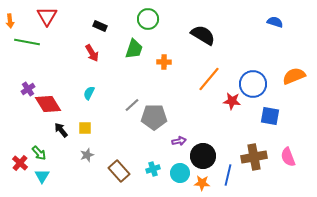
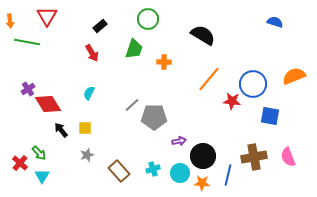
black rectangle: rotated 64 degrees counterclockwise
